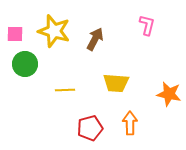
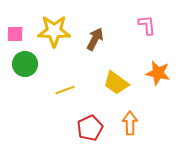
pink L-shape: rotated 20 degrees counterclockwise
yellow star: rotated 16 degrees counterclockwise
yellow trapezoid: rotated 32 degrees clockwise
yellow line: rotated 18 degrees counterclockwise
orange star: moved 11 px left, 21 px up
red pentagon: rotated 10 degrees counterclockwise
